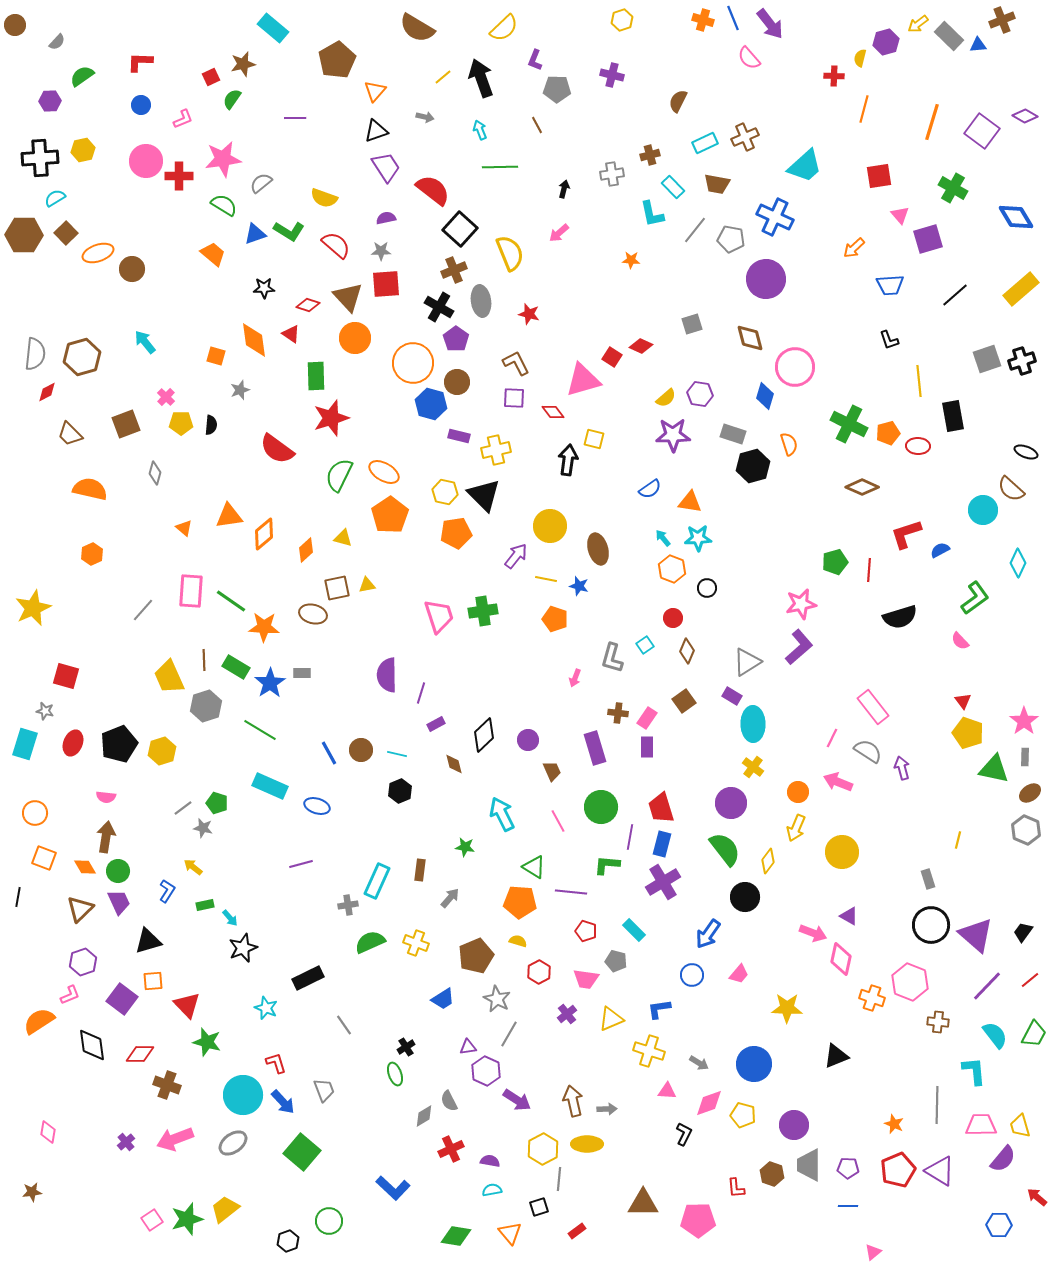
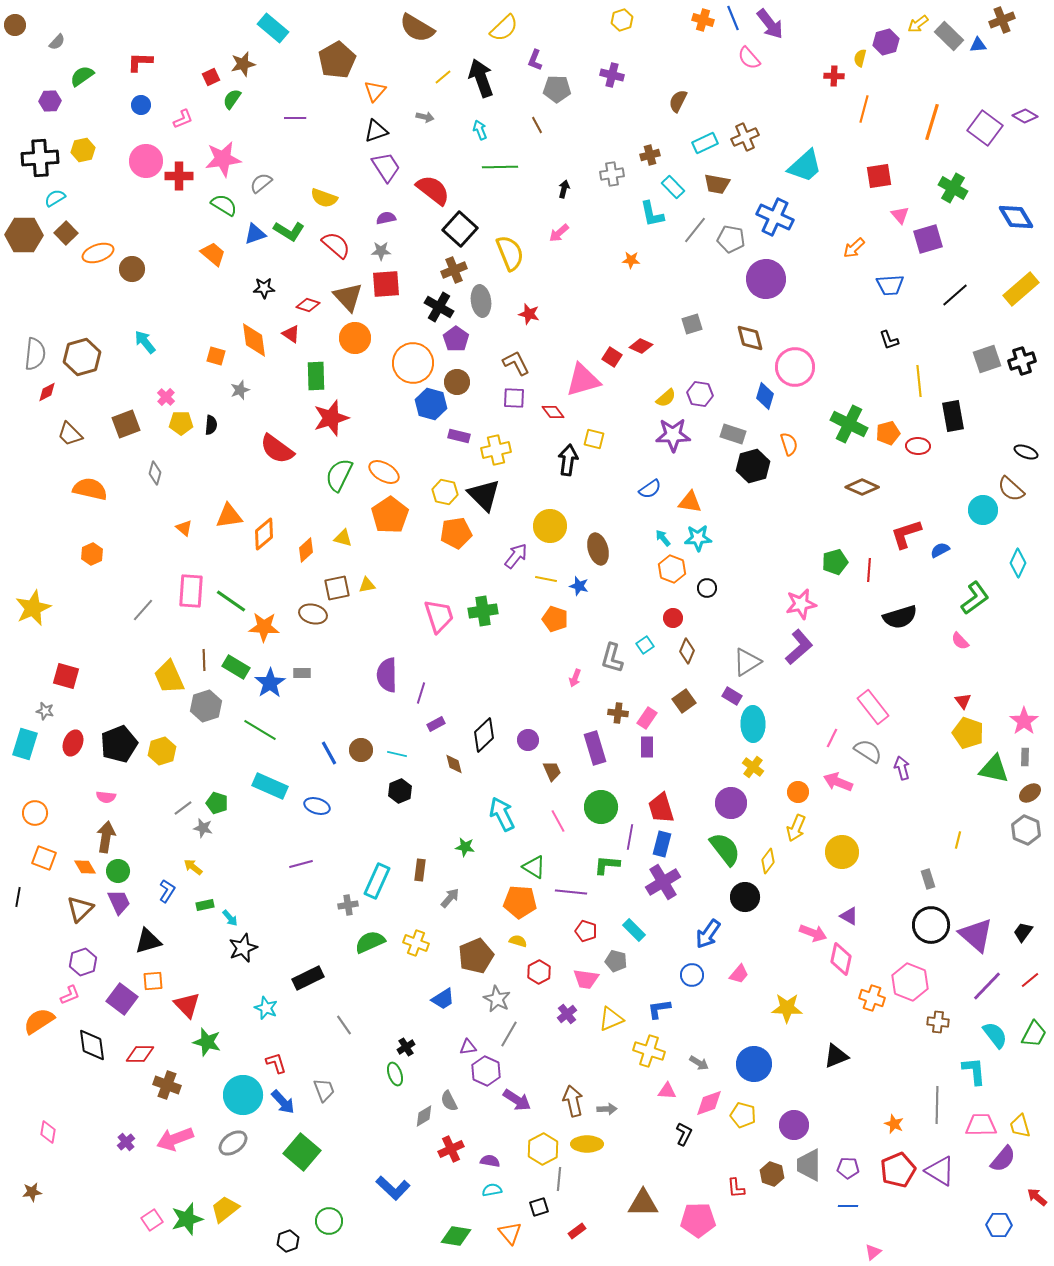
purple square at (982, 131): moved 3 px right, 3 px up
